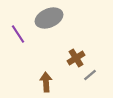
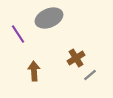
brown arrow: moved 12 px left, 11 px up
